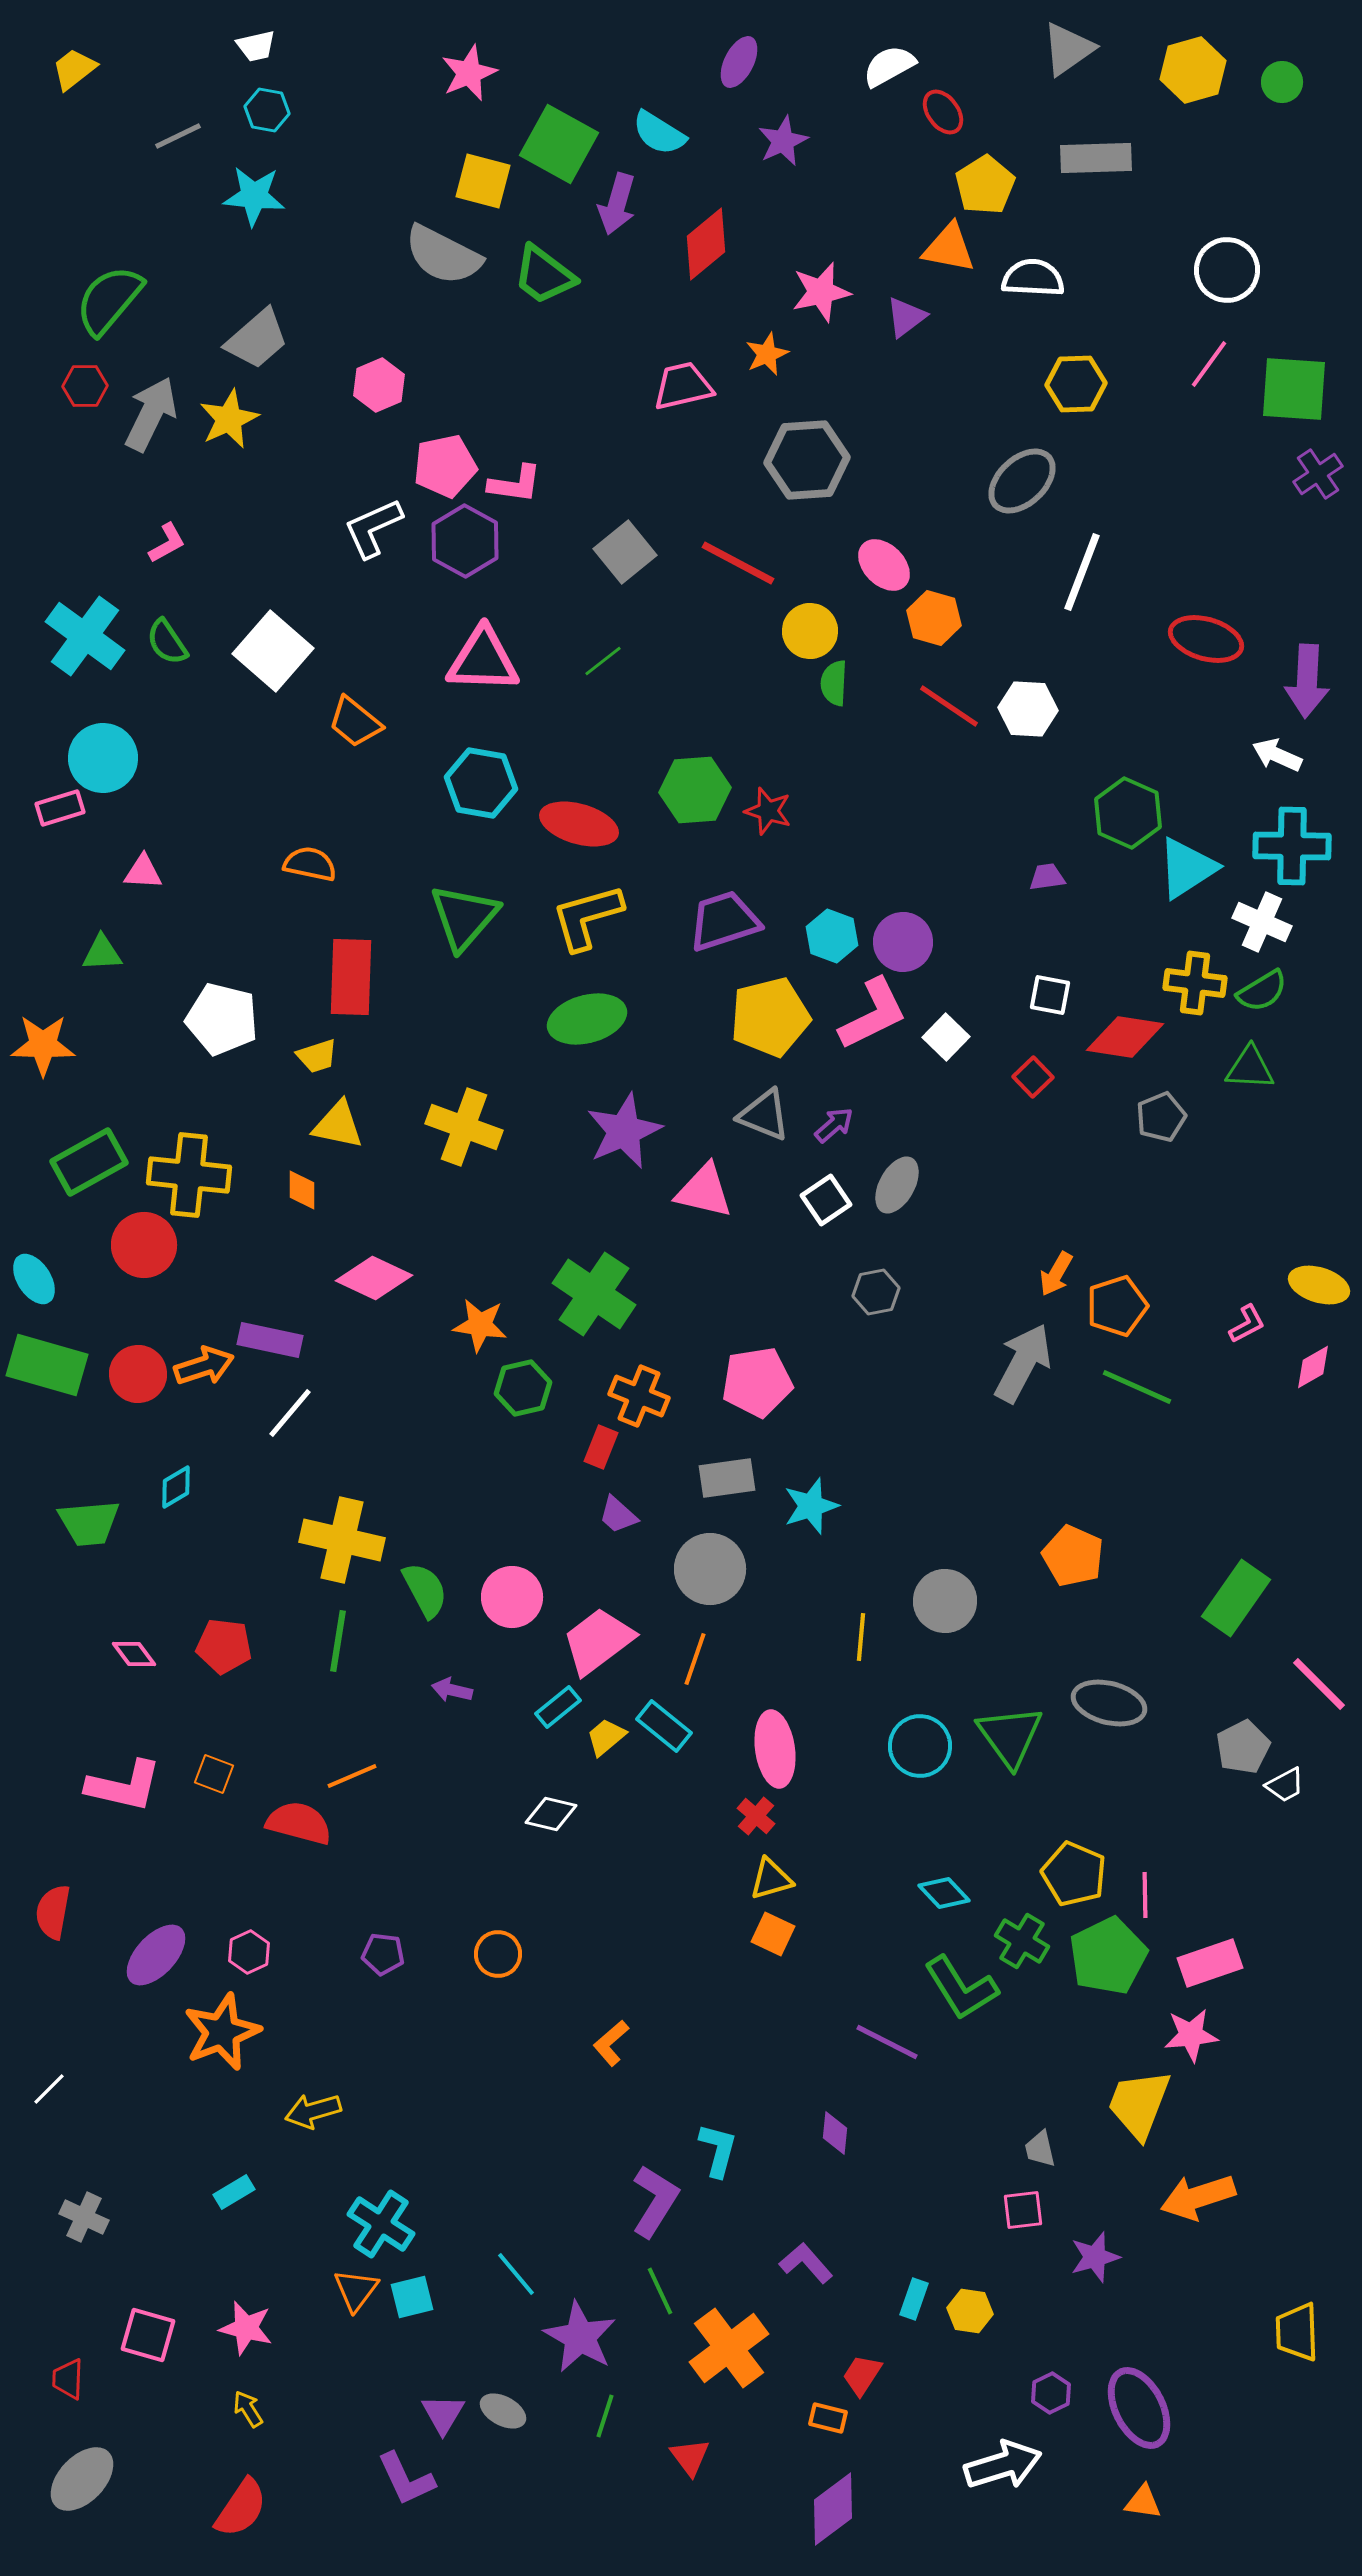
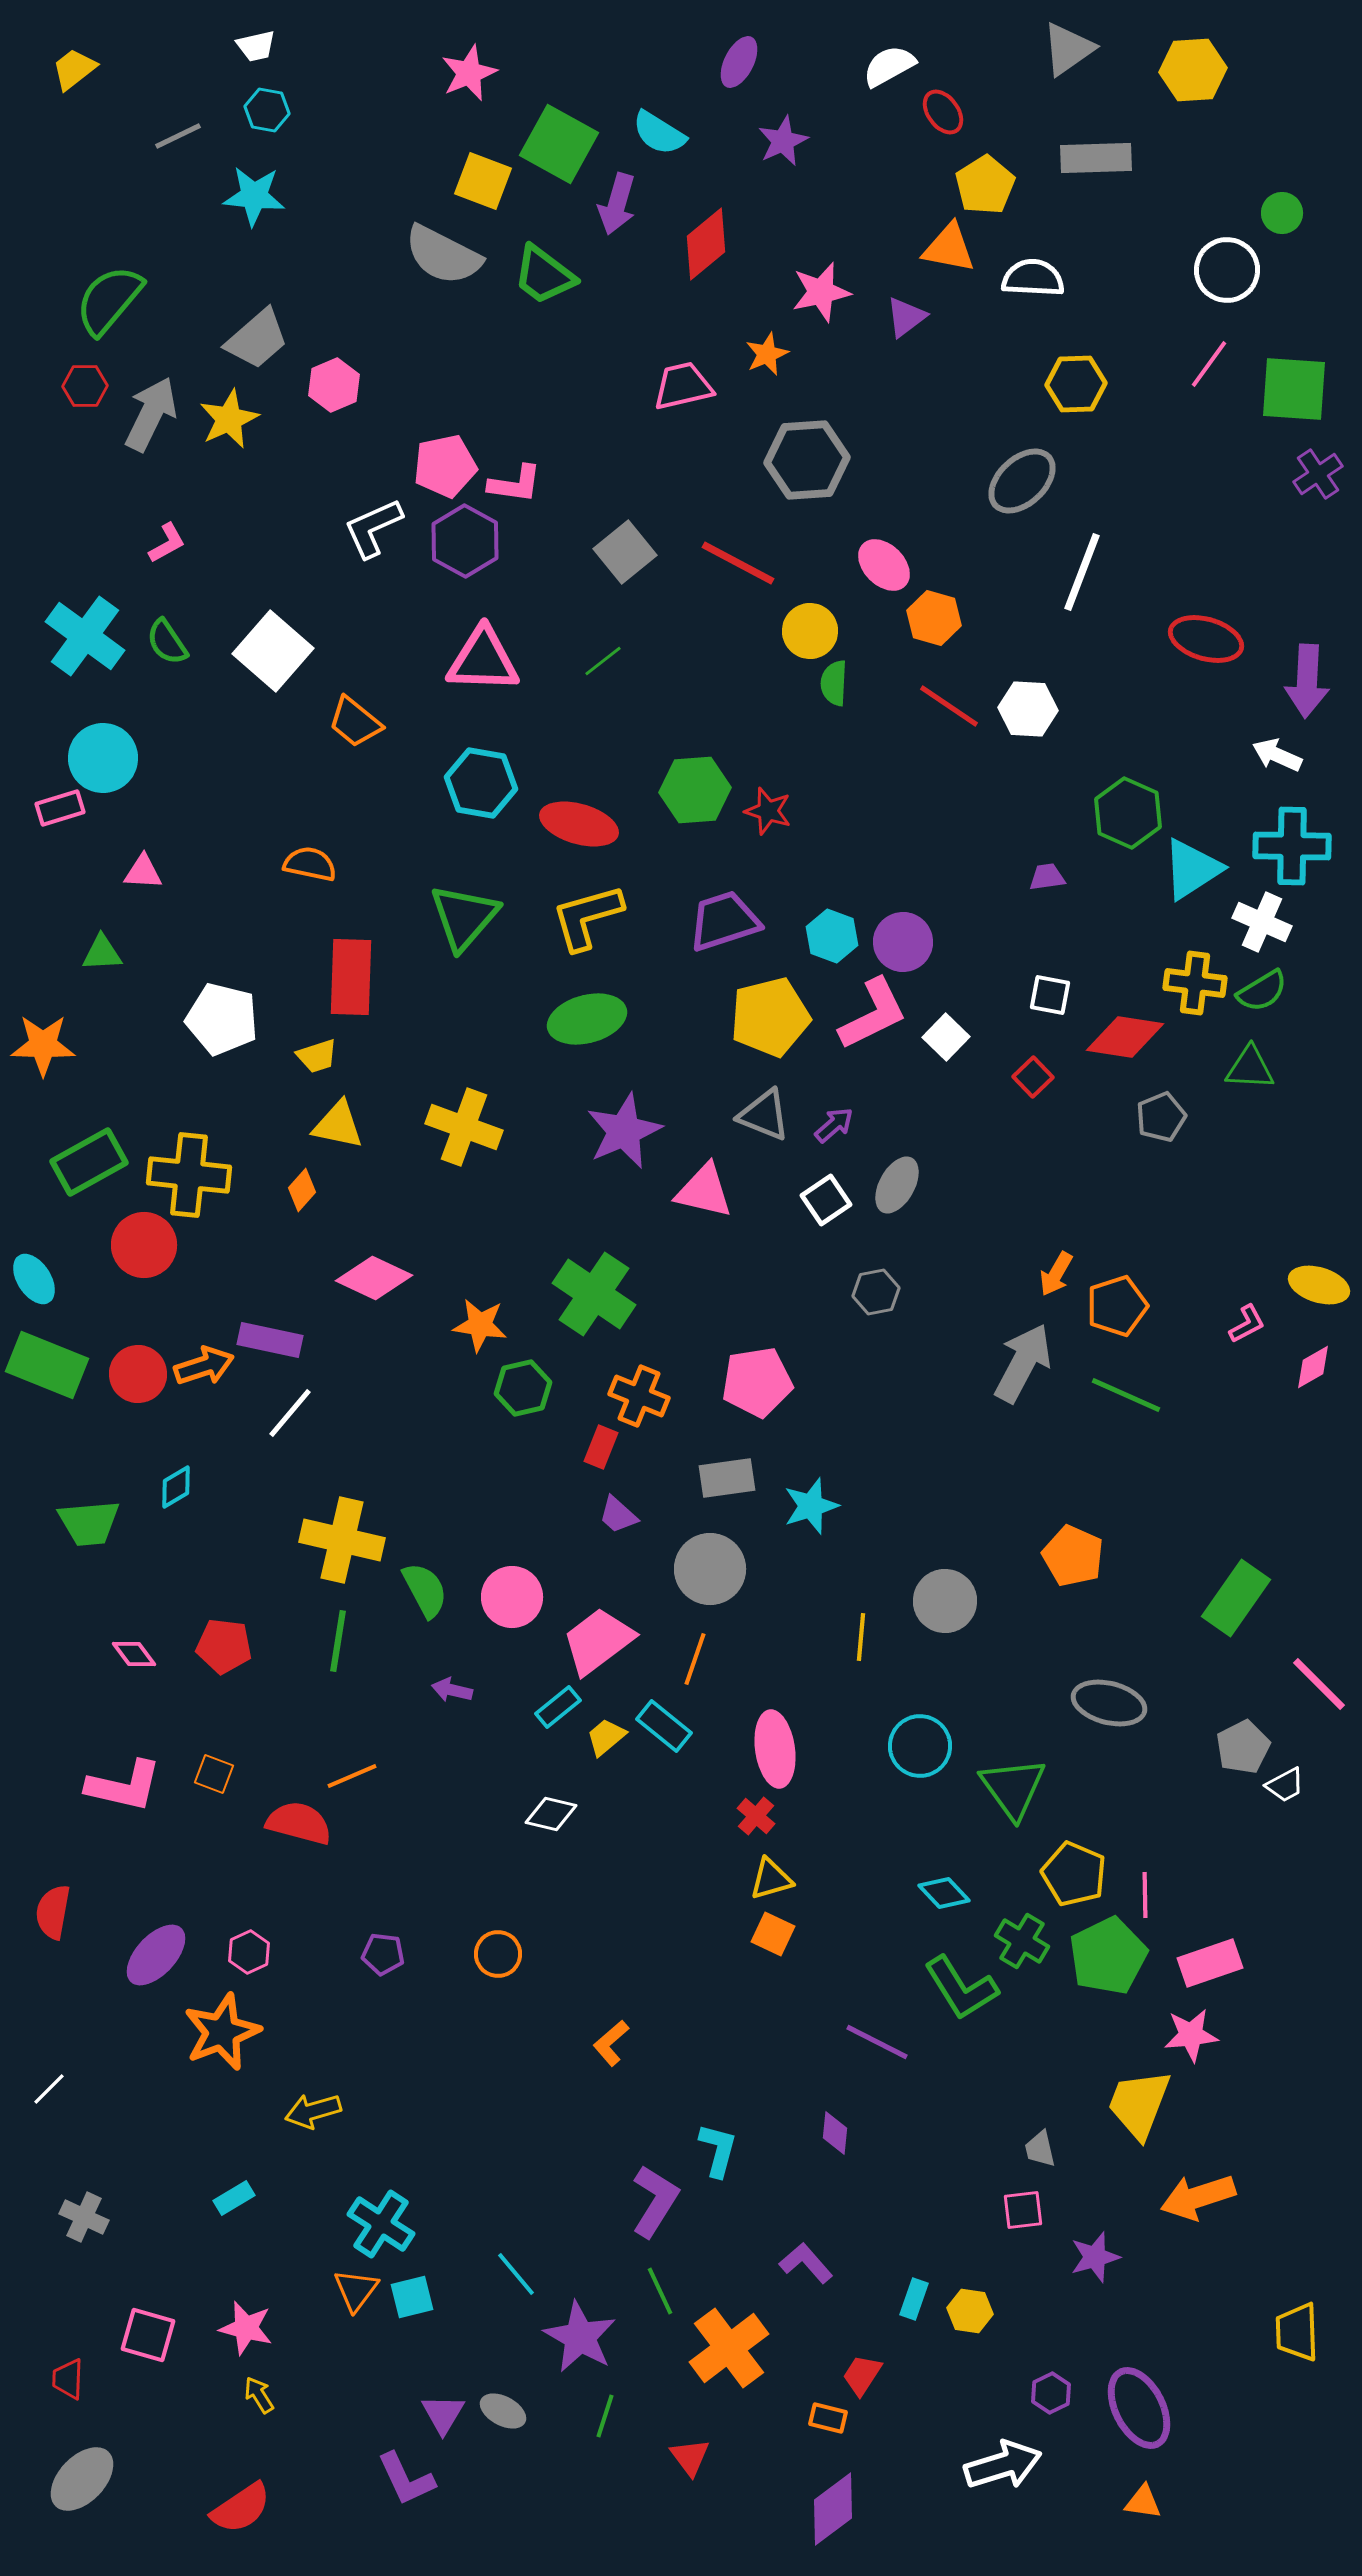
yellow hexagon at (1193, 70): rotated 12 degrees clockwise
green circle at (1282, 82): moved 131 px down
yellow square at (483, 181): rotated 6 degrees clockwise
pink hexagon at (379, 385): moved 45 px left
cyan triangle at (1187, 868): moved 5 px right, 1 px down
orange diamond at (302, 1190): rotated 42 degrees clockwise
green rectangle at (47, 1365): rotated 6 degrees clockwise
green line at (1137, 1387): moved 11 px left, 8 px down
green triangle at (1010, 1736): moved 3 px right, 52 px down
purple line at (887, 2042): moved 10 px left
cyan rectangle at (234, 2192): moved 6 px down
yellow arrow at (248, 2409): moved 11 px right, 14 px up
red semicircle at (241, 2508): rotated 22 degrees clockwise
